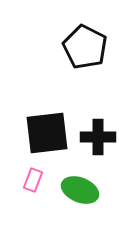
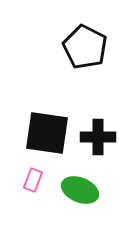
black square: rotated 15 degrees clockwise
